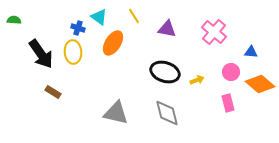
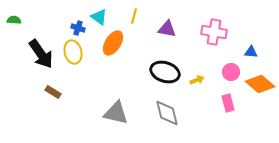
yellow line: rotated 49 degrees clockwise
pink cross: rotated 30 degrees counterclockwise
yellow ellipse: rotated 10 degrees counterclockwise
